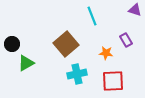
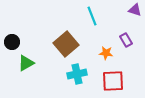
black circle: moved 2 px up
